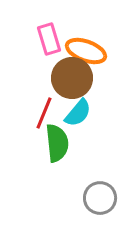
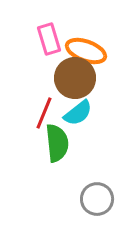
brown circle: moved 3 px right
cyan semicircle: rotated 12 degrees clockwise
gray circle: moved 3 px left, 1 px down
